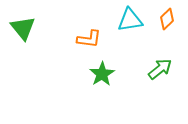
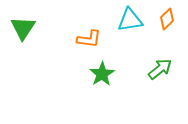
green triangle: rotated 12 degrees clockwise
